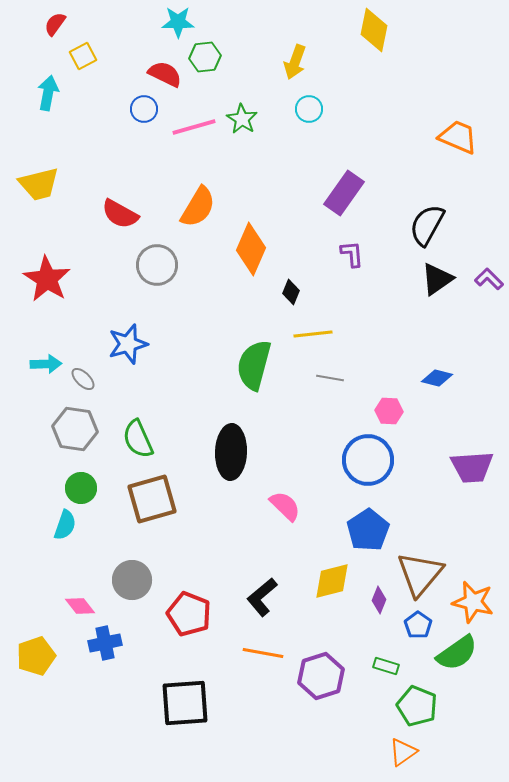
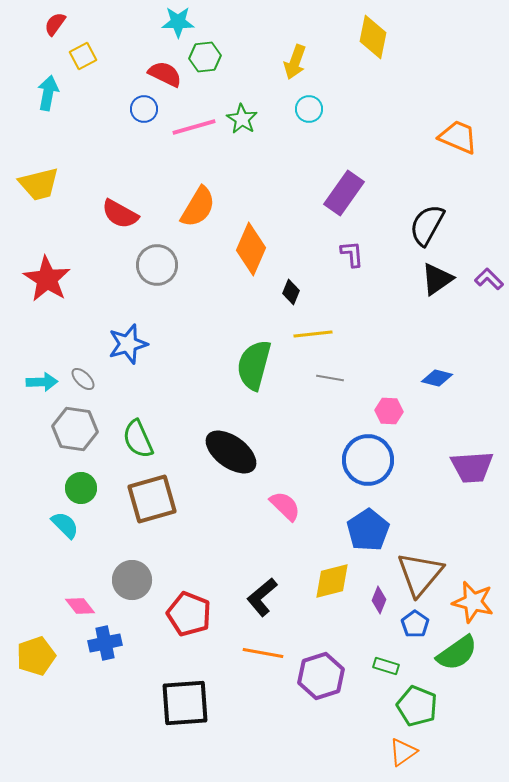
yellow diamond at (374, 30): moved 1 px left, 7 px down
cyan arrow at (46, 364): moved 4 px left, 18 px down
black ellipse at (231, 452): rotated 56 degrees counterclockwise
cyan semicircle at (65, 525): rotated 64 degrees counterclockwise
blue pentagon at (418, 625): moved 3 px left, 1 px up
